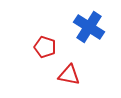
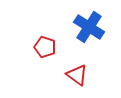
red triangle: moved 8 px right; rotated 25 degrees clockwise
